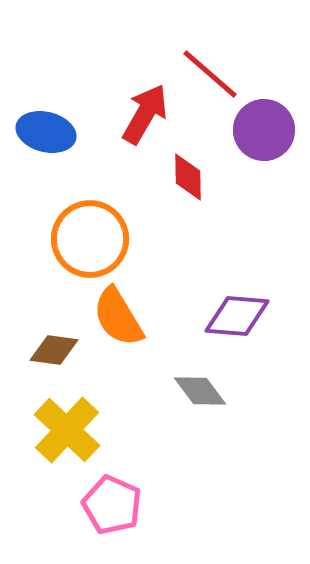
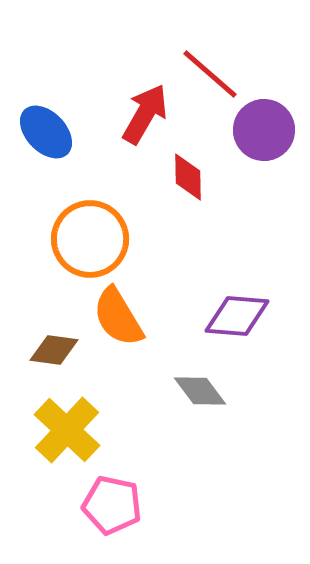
blue ellipse: rotated 32 degrees clockwise
pink pentagon: rotated 12 degrees counterclockwise
